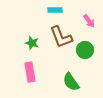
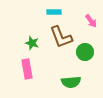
cyan rectangle: moved 1 px left, 2 px down
pink arrow: moved 2 px right
green circle: moved 2 px down
pink rectangle: moved 3 px left, 3 px up
green semicircle: rotated 60 degrees counterclockwise
